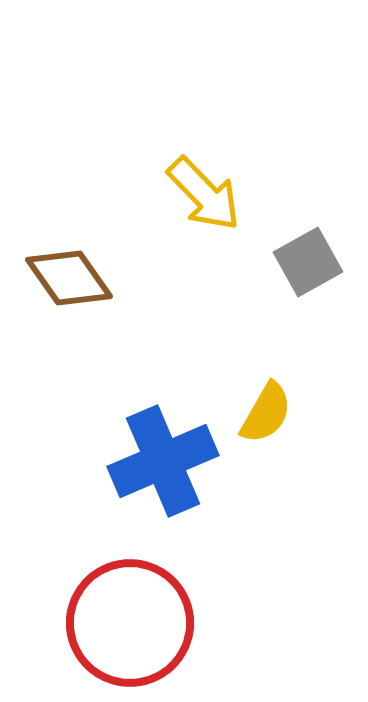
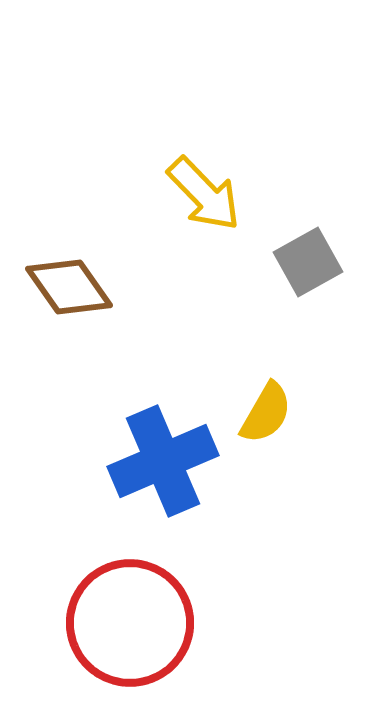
brown diamond: moved 9 px down
